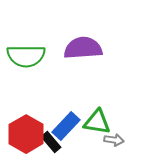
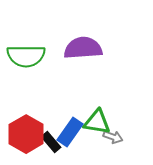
blue rectangle: moved 4 px right, 6 px down; rotated 8 degrees counterclockwise
gray arrow: moved 1 px left, 3 px up; rotated 12 degrees clockwise
